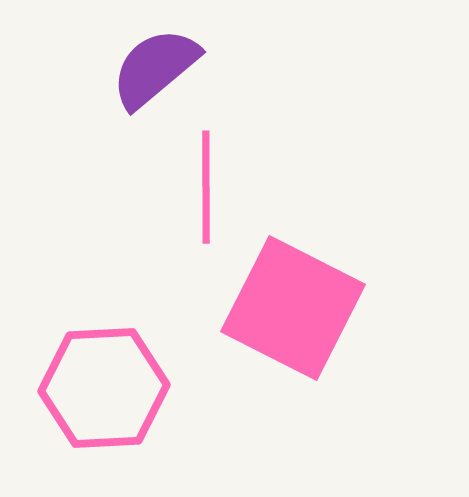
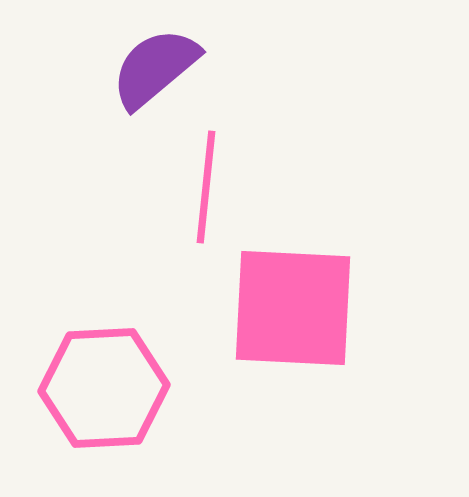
pink line: rotated 6 degrees clockwise
pink square: rotated 24 degrees counterclockwise
